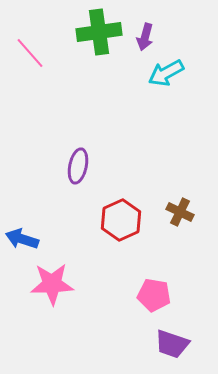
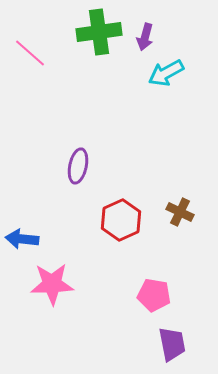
pink line: rotated 8 degrees counterclockwise
blue arrow: rotated 12 degrees counterclockwise
purple trapezoid: rotated 120 degrees counterclockwise
